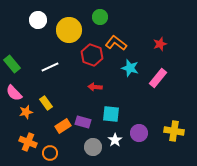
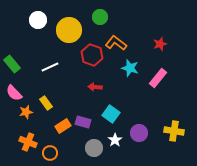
cyan square: rotated 30 degrees clockwise
gray circle: moved 1 px right, 1 px down
